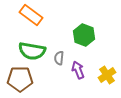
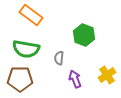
green semicircle: moved 6 px left, 2 px up
purple arrow: moved 3 px left, 9 px down
